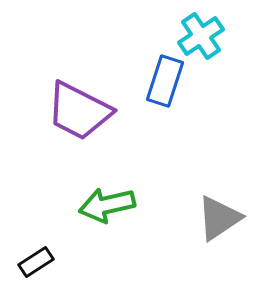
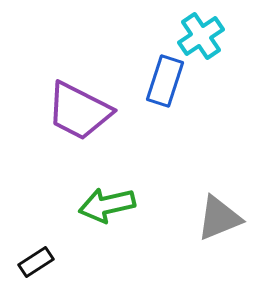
gray triangle: rotated 12 degrees clockwise
